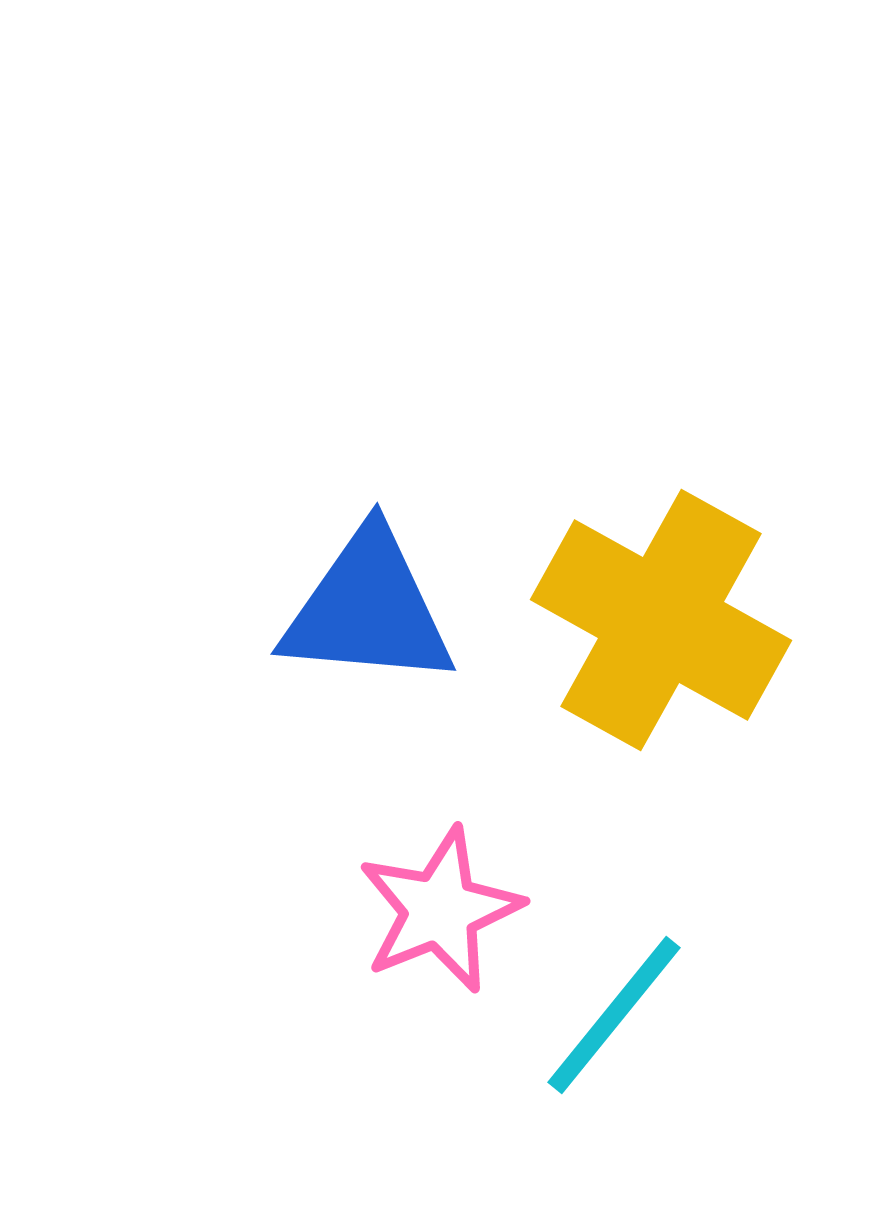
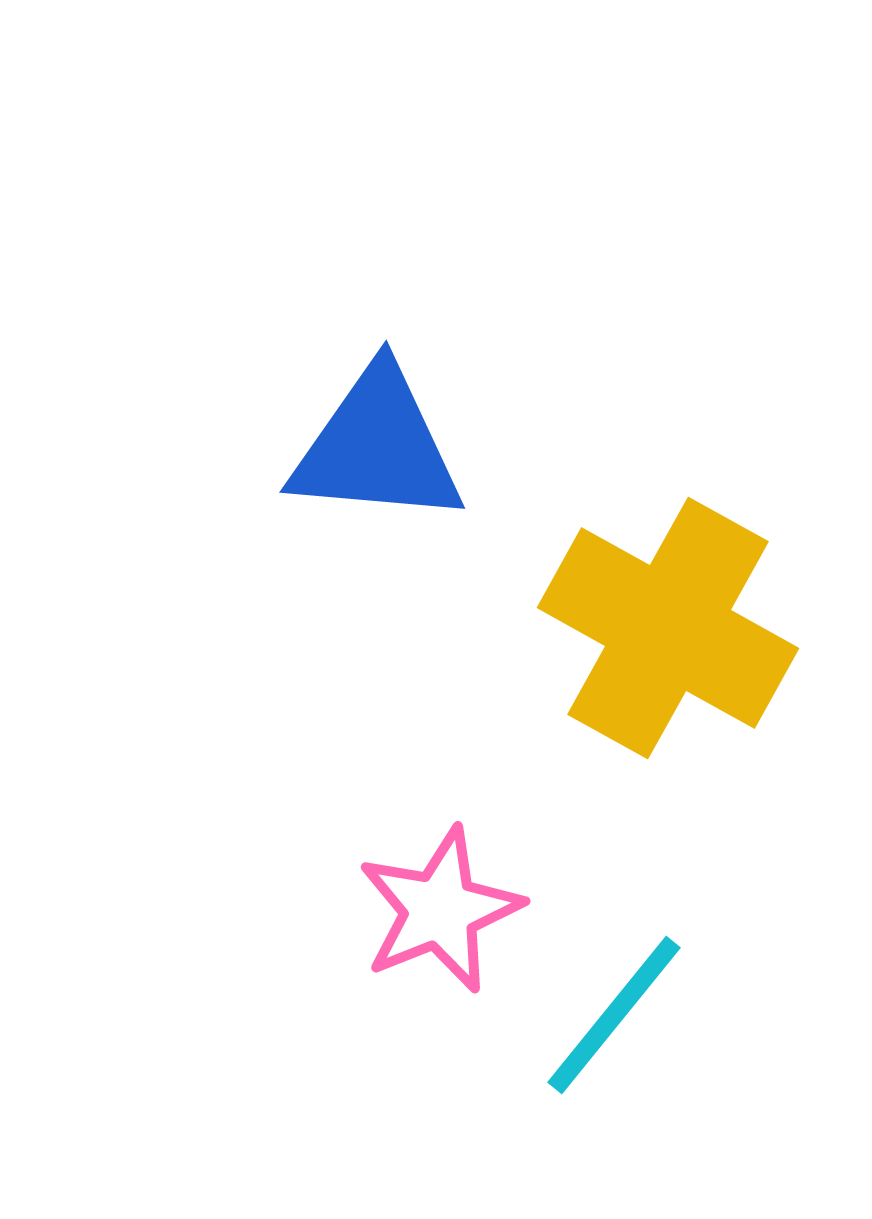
blue triangle: moved 9 px right, 162 px up
yellow cross: moved 7 px right, 8 px down
